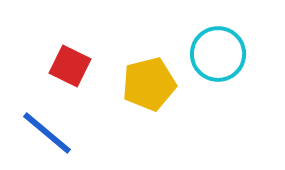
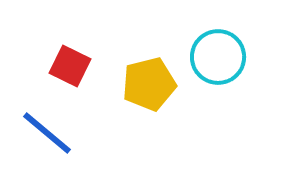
cyan circle: moved 3 px down
